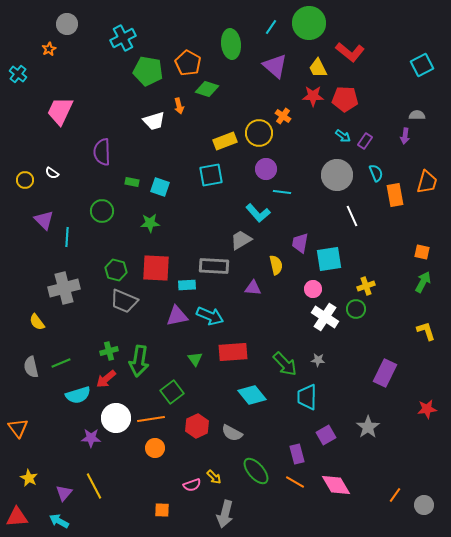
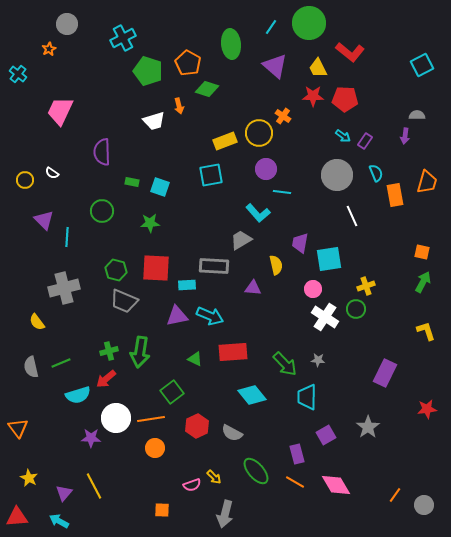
green pentagon at (148, 71): rotated 8 degrees clockwise
green triangle at (195, 359): rotated 28 degrees counterclockwise
green arrow at (139, 361): moved 1 px right, 9 px up
